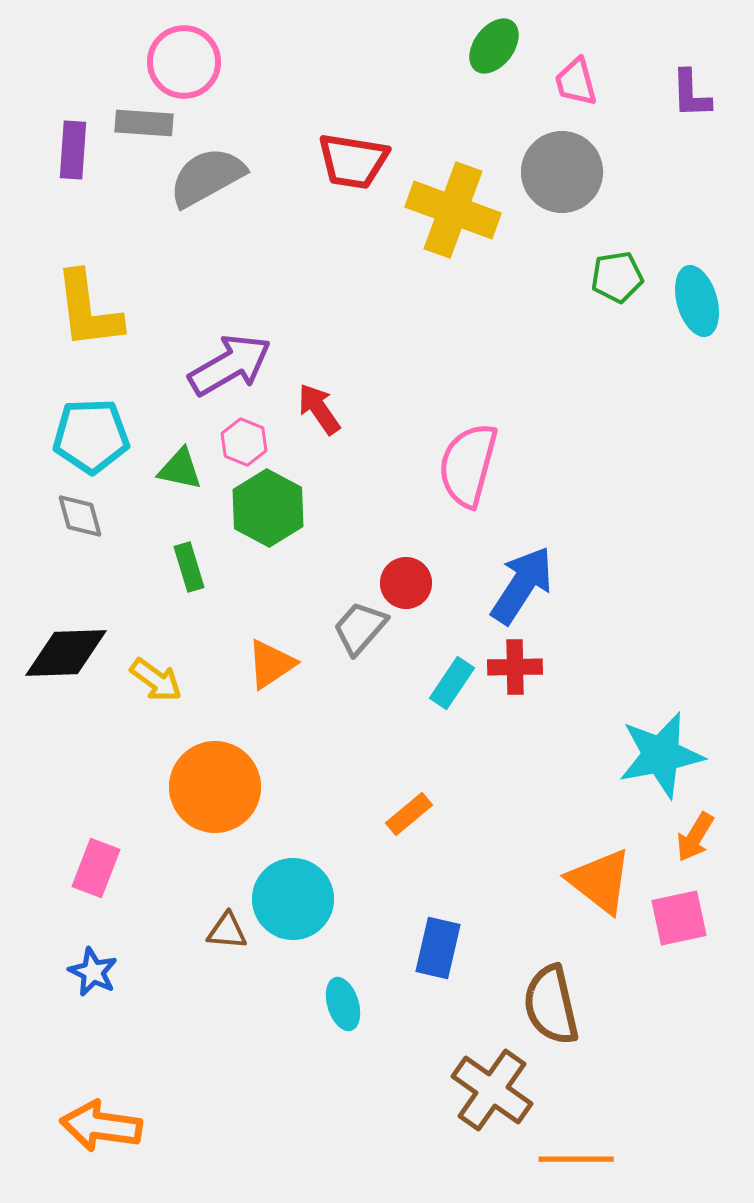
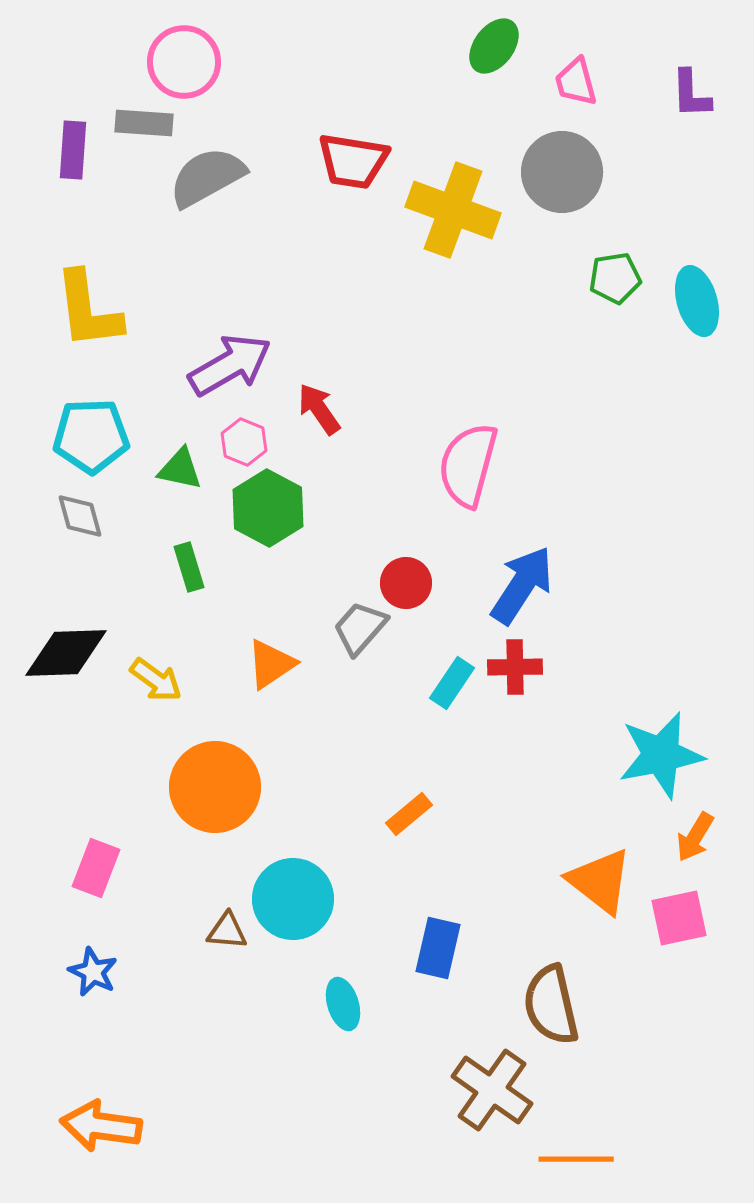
green pentagon at (617, 277): moved 2 px left, 1 px down
